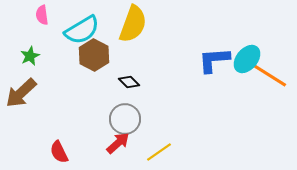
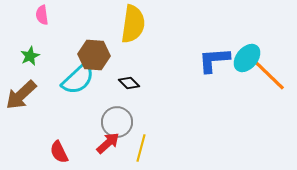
yellow semicircle: rotated 12 degrees counterclockwise
cyan semicircle: moved 4 px left, 49 px down; rotated 12 degrees counterclockwise
brown hexagon: rotated 24 degrees counterclockwise
cyan ellipse: moved 1 px up
orange line: rotated 12 degrees clockwise
black diamond: moved 1 px down
brown arrow: moved 2 px down
gray circle: moved 8 px left, 3 px down
red arrow: moved 10 px left
yellow line: moved 18 px left, 4 px up; rotated 40 degrees counterclockwise
